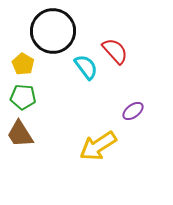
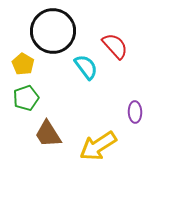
red semicircle: moved 5 px up
green pentagon: moved 3 px right, 1 px down; rotated 25 degrees counterclockwise
purple ellipse: moved 2 px right, 1 px down; rotated 55 degrees counterclockwise
brown trapezoid: moved 28 px right
